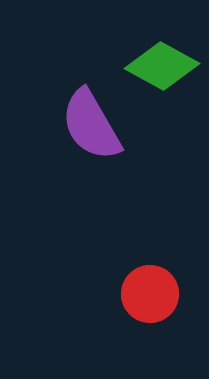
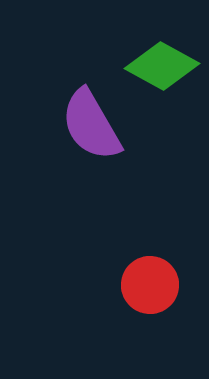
red circle: moved 9 px up
